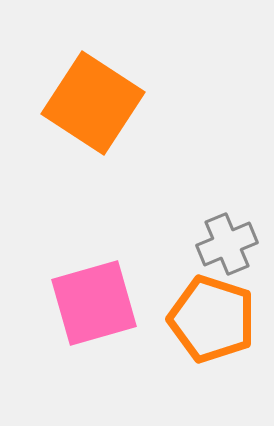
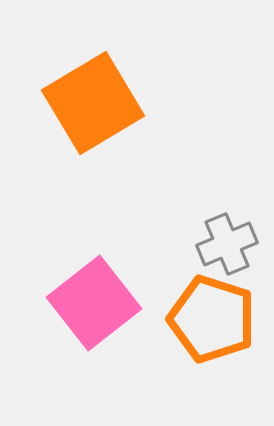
orange square: rotated 26 degrees clockwise
pink square: rotated 22 degrees counterclockwise
